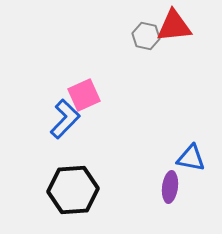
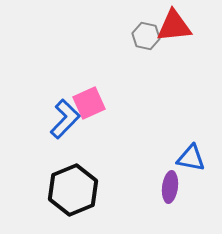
pink square: moved 5 px right, 8 px down
black hexagon: rotated 18 degrees counterclockwise
